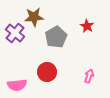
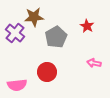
pink arrow: moved 5 px right, 13 px up; rotated 96 degrees counterclockwise
